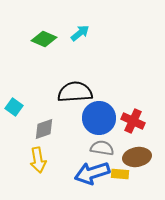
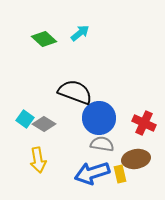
green diamond: rotated 20 degrees clockwise
black semicircle: rotated 24 degrees clockwise
cyan square: moved 11 px right, 12 px down
red cross: moved 11 px right, 2 px down
gray diamond: moved 5 px up; rotated 50 degrees clockwise
gray semicircle: moved 4 px up
brown ellipse: moved 1 px left, 2 px down
yellow rectangle: rotated 72 degrees clockwise
